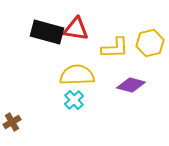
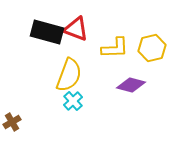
red triangle: rotated 12 degrees clockwise
yellow hexagon: moved 2 px right, 5 px down
yellow semicircle: moved 8 px left; rotated 112 degrees clockwise
cyan cross: moved 1 px left, 1 px down
